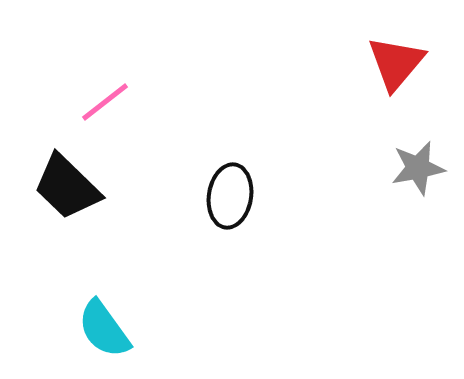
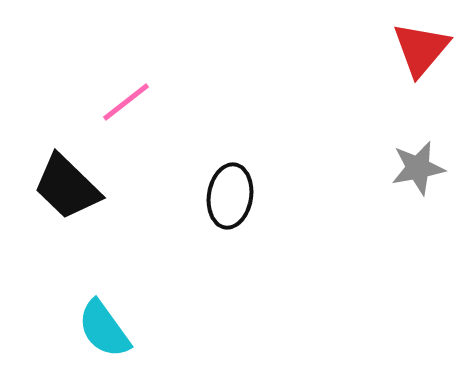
red triangle: moved 25 px right, 14 px up
pink line: moved 21 px right
